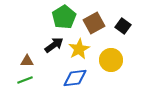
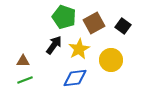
green pentagon: rotated 20 degrees counterclockwise
black arrow: rotated 18 degrees counterclockwise
brown triangle: moved 4 px left
